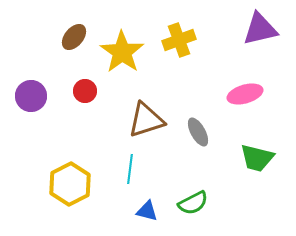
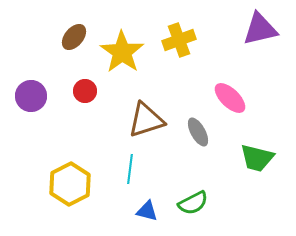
pink ellipse: moved 15 px left, 4 px down; rotated 60 degrees clockwise
